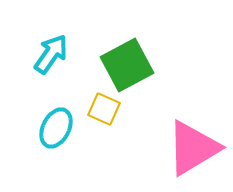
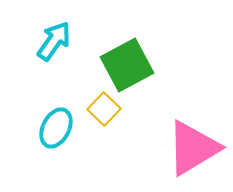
cyan arrow: moved 3 px right, 13 px up
yellow square: rotated 20 degrees clockwise
